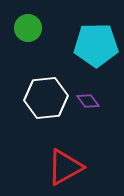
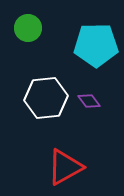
purple diamond: moved 1 px right
